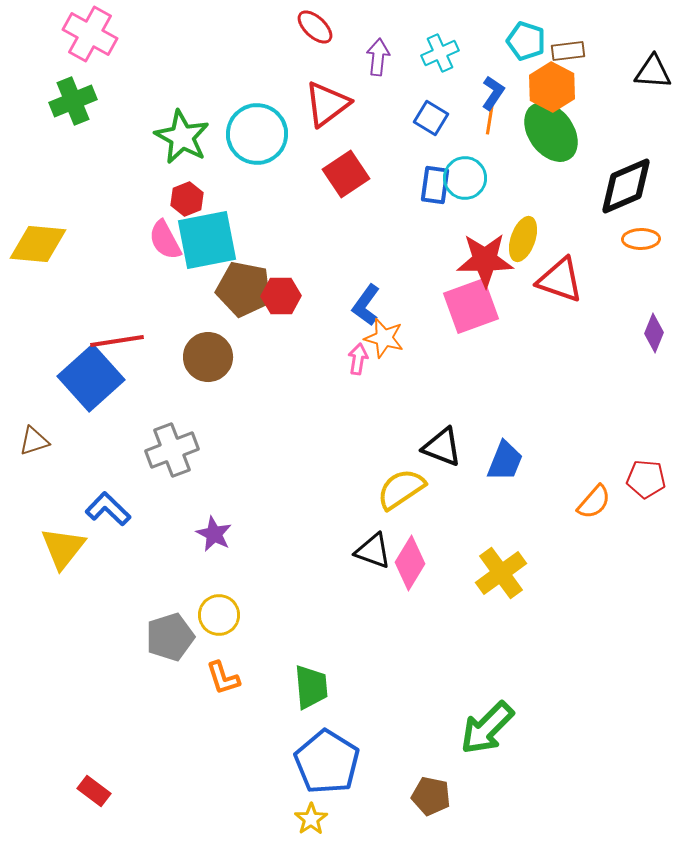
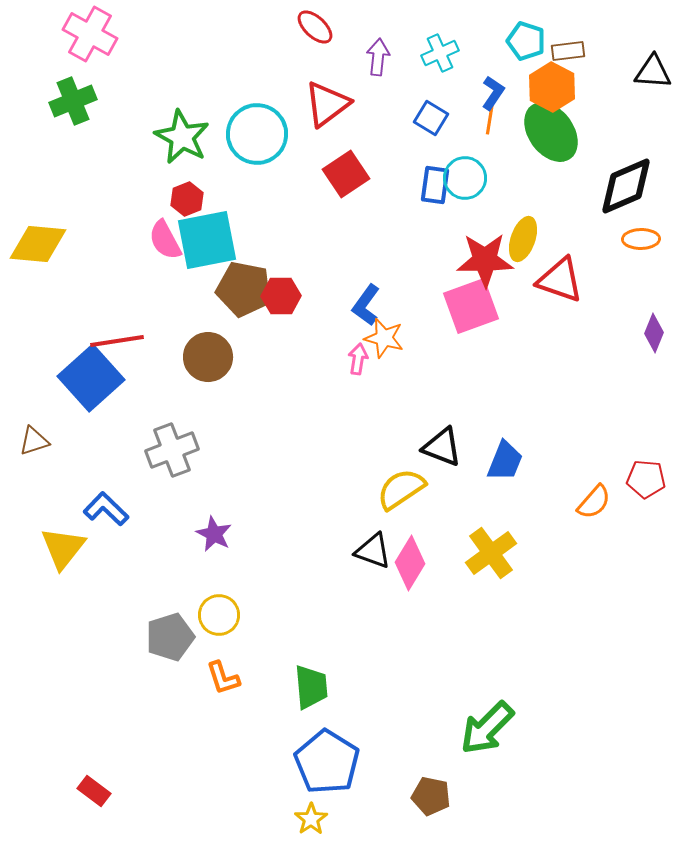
blue L-shape at (108, 509): moved 2 px left
yellow cross at (501, 573): moved 10 px left, 20 px up
